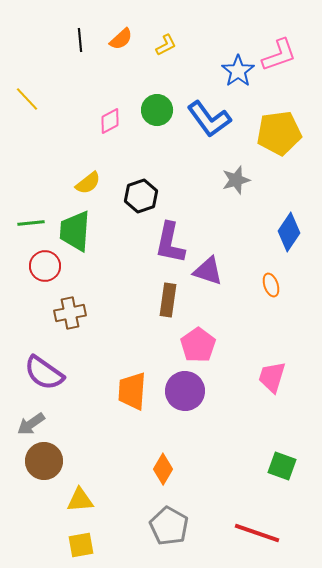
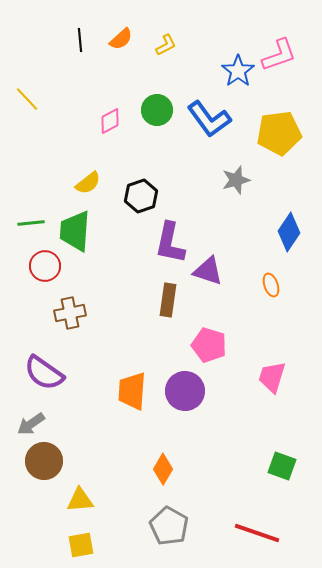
pink pentagon: moved 11 px right; rotated 20 degrees counterclockwise
